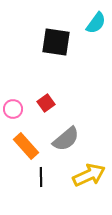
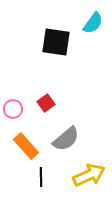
cyan semicircle: moved 3 px left
